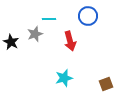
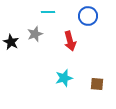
cyan line: moved 1 px left, 7 px up
brown square: moved 9 px left; rotated 24 degrees clockwise
